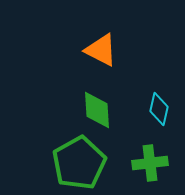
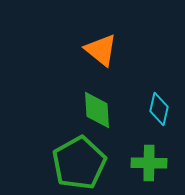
orange triangle: rotated 12 degrees clockwise
green cross: moved 1 px left; rotated 8 degrees clockwise
